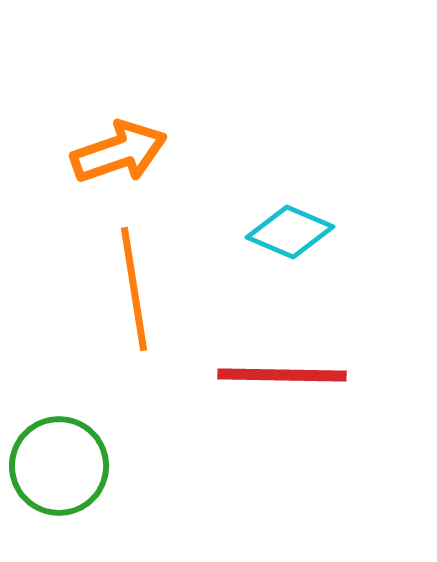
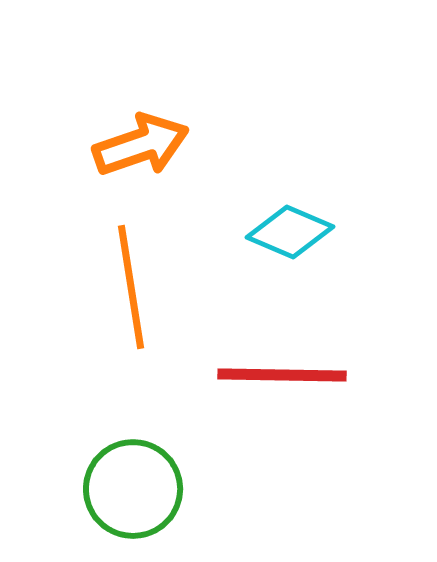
orange arrow: moved 22 px right, 7 px up
orange line: moved 3 px left, 2 px up
green circle: moved 74 px right, 23 px down
